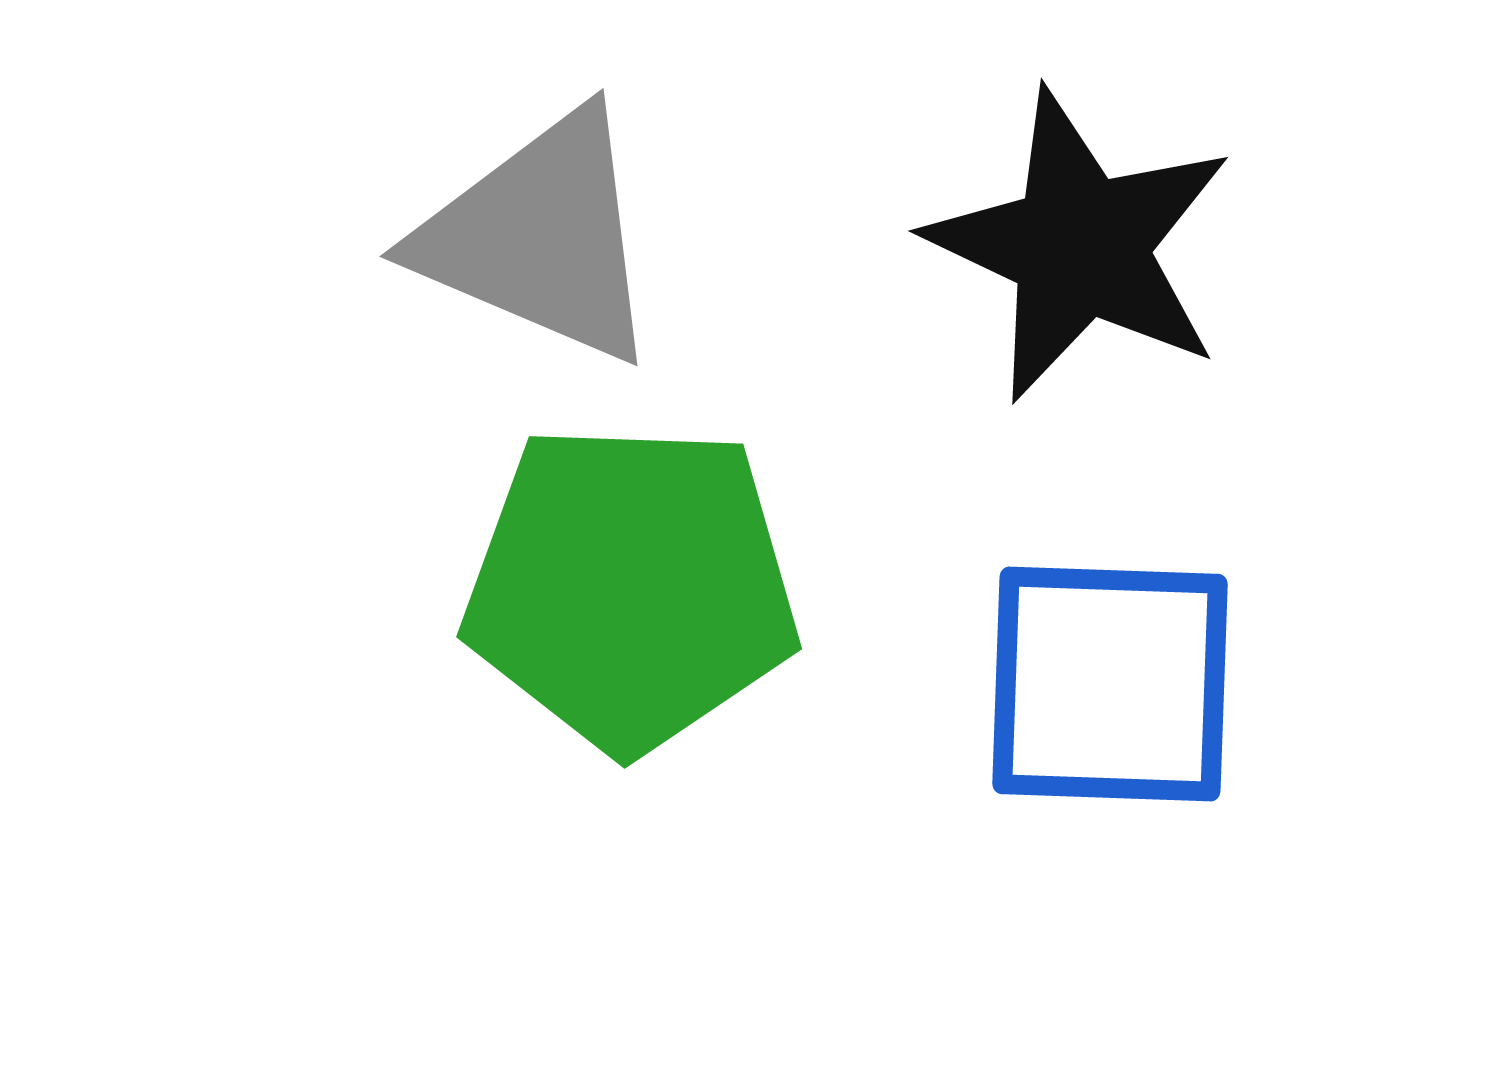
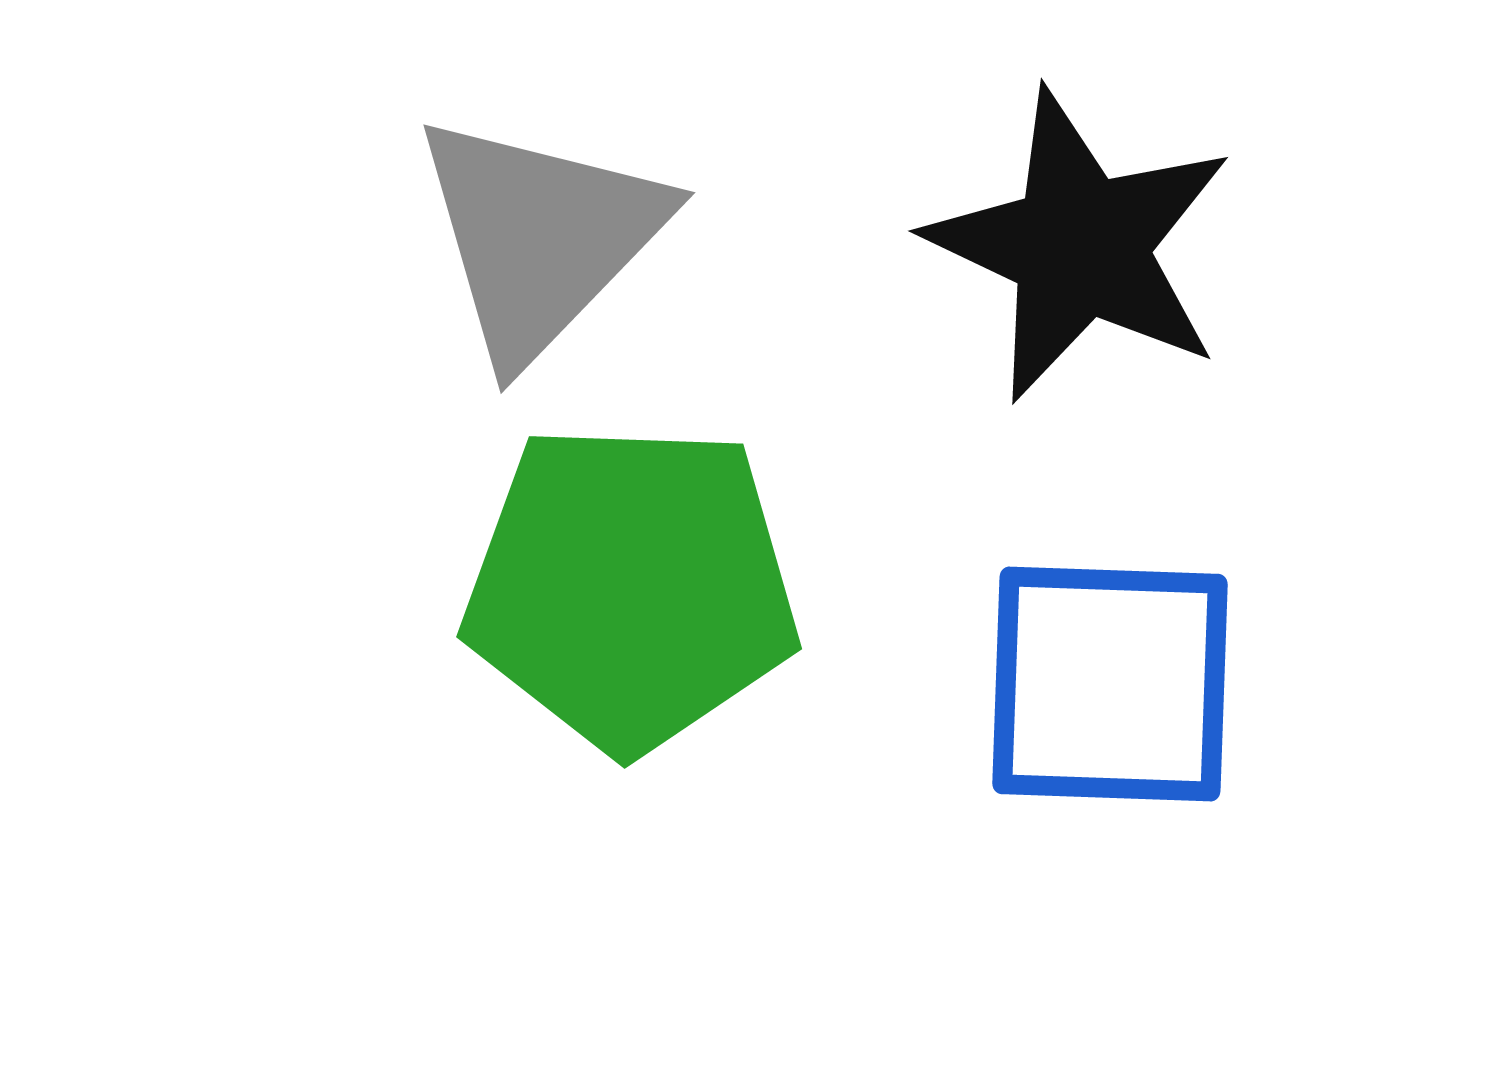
gray triangle: rotated 51 degrees clockwise
